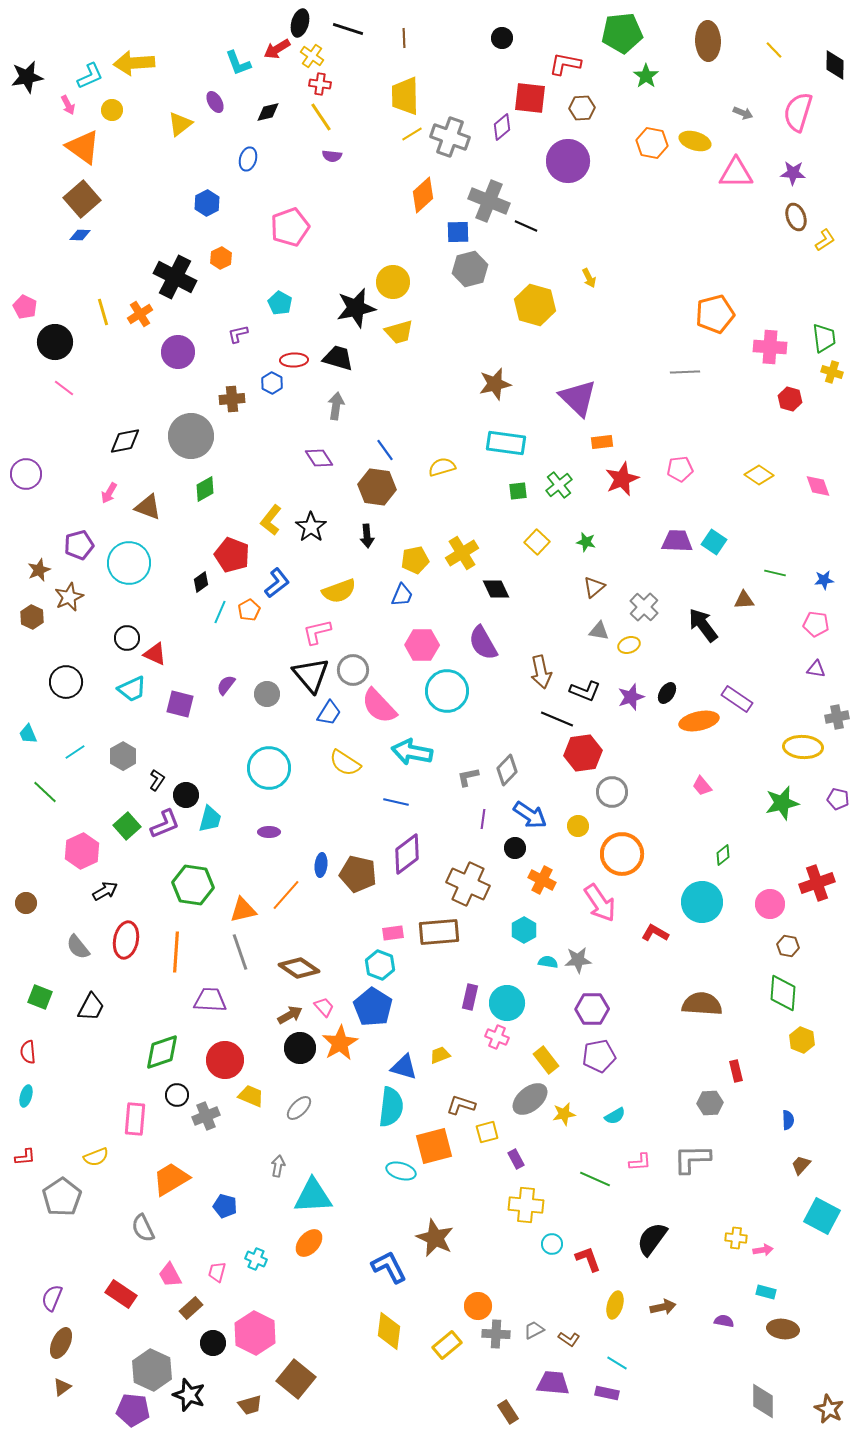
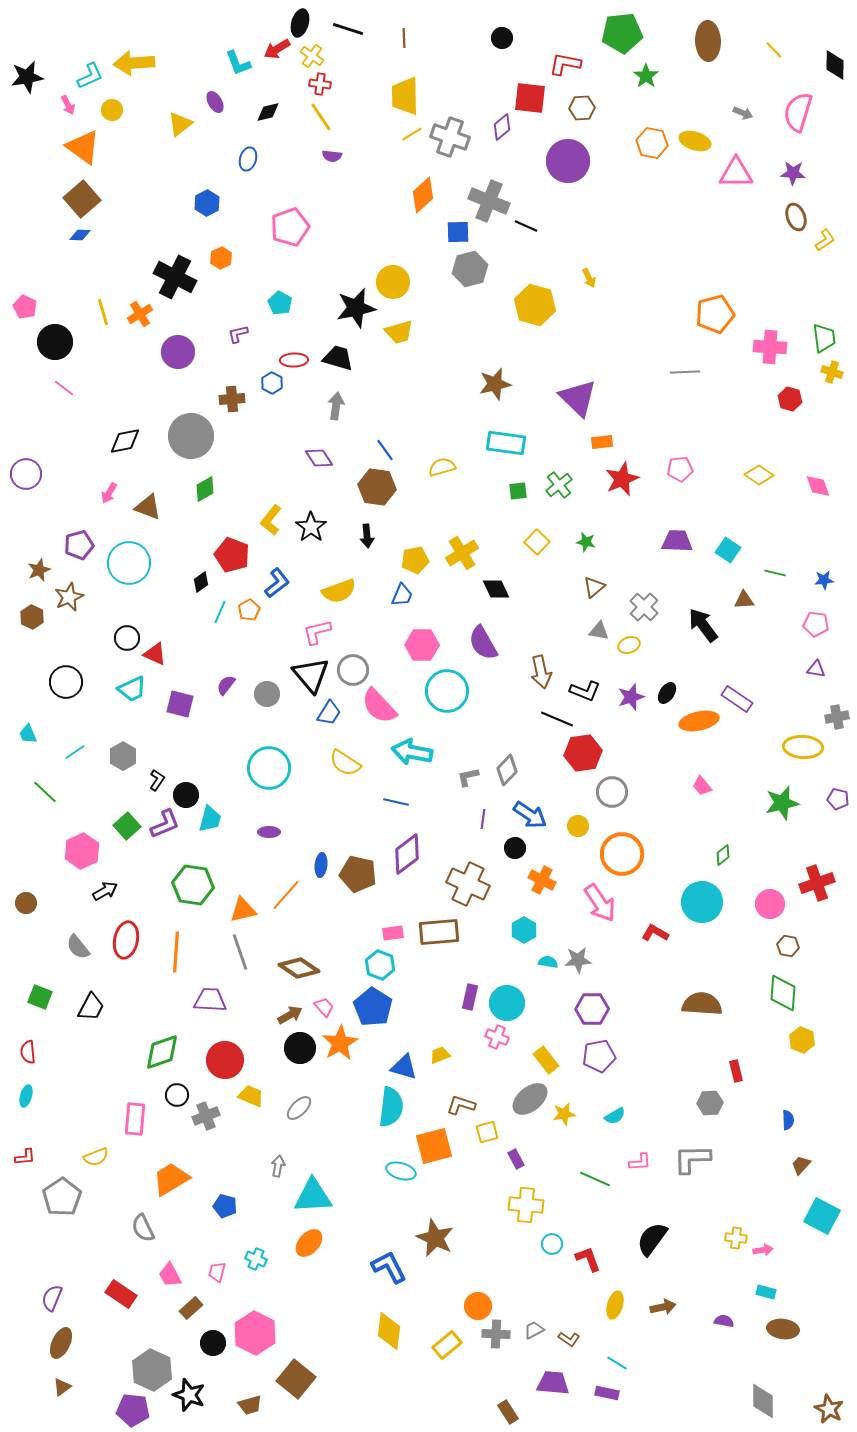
cyan square at (714, 542): moved 14 px right, 8 px down
